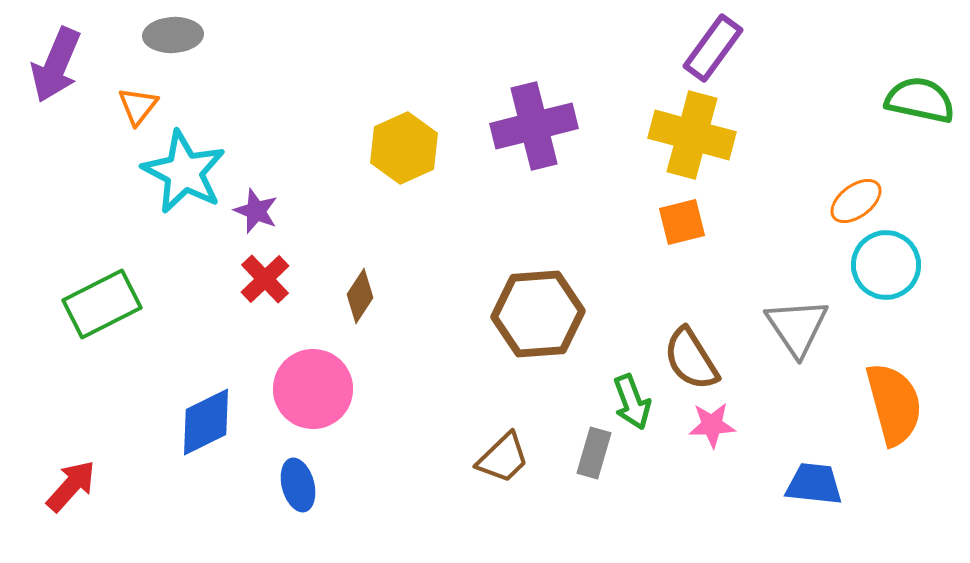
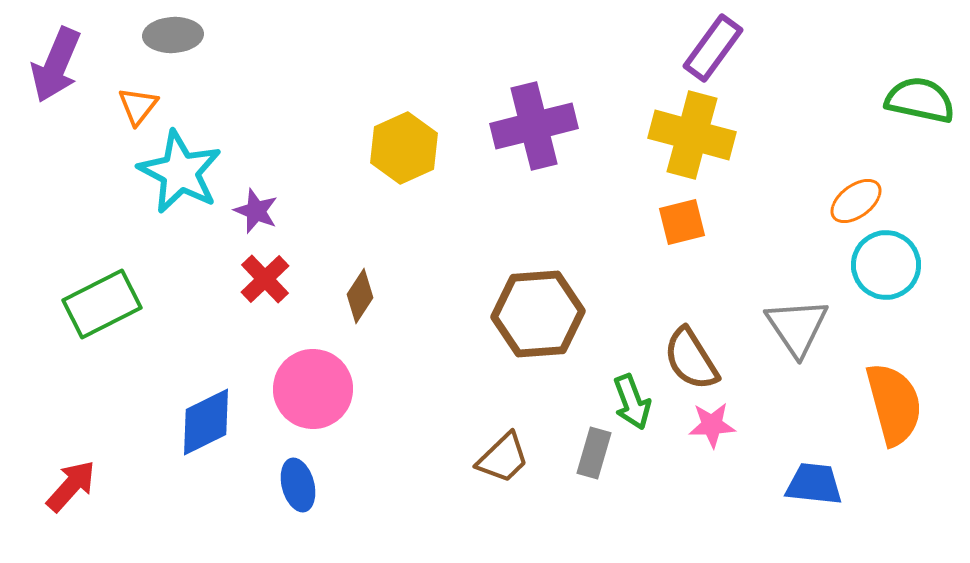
cyan star: moved 4 px left
